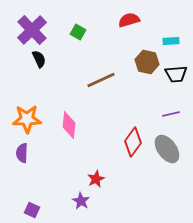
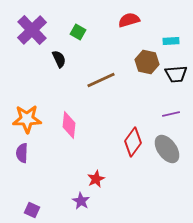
black semicircle: moved 20 px right
